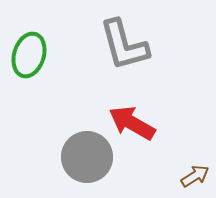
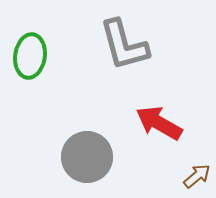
green ellipse: moved 1 px right, 1 px down; rotated 9 degrees counterclockwise
red arrow: moved 27 px right
brown arrow: moved 2 px right; rotated 8 degrees counterclockwise
